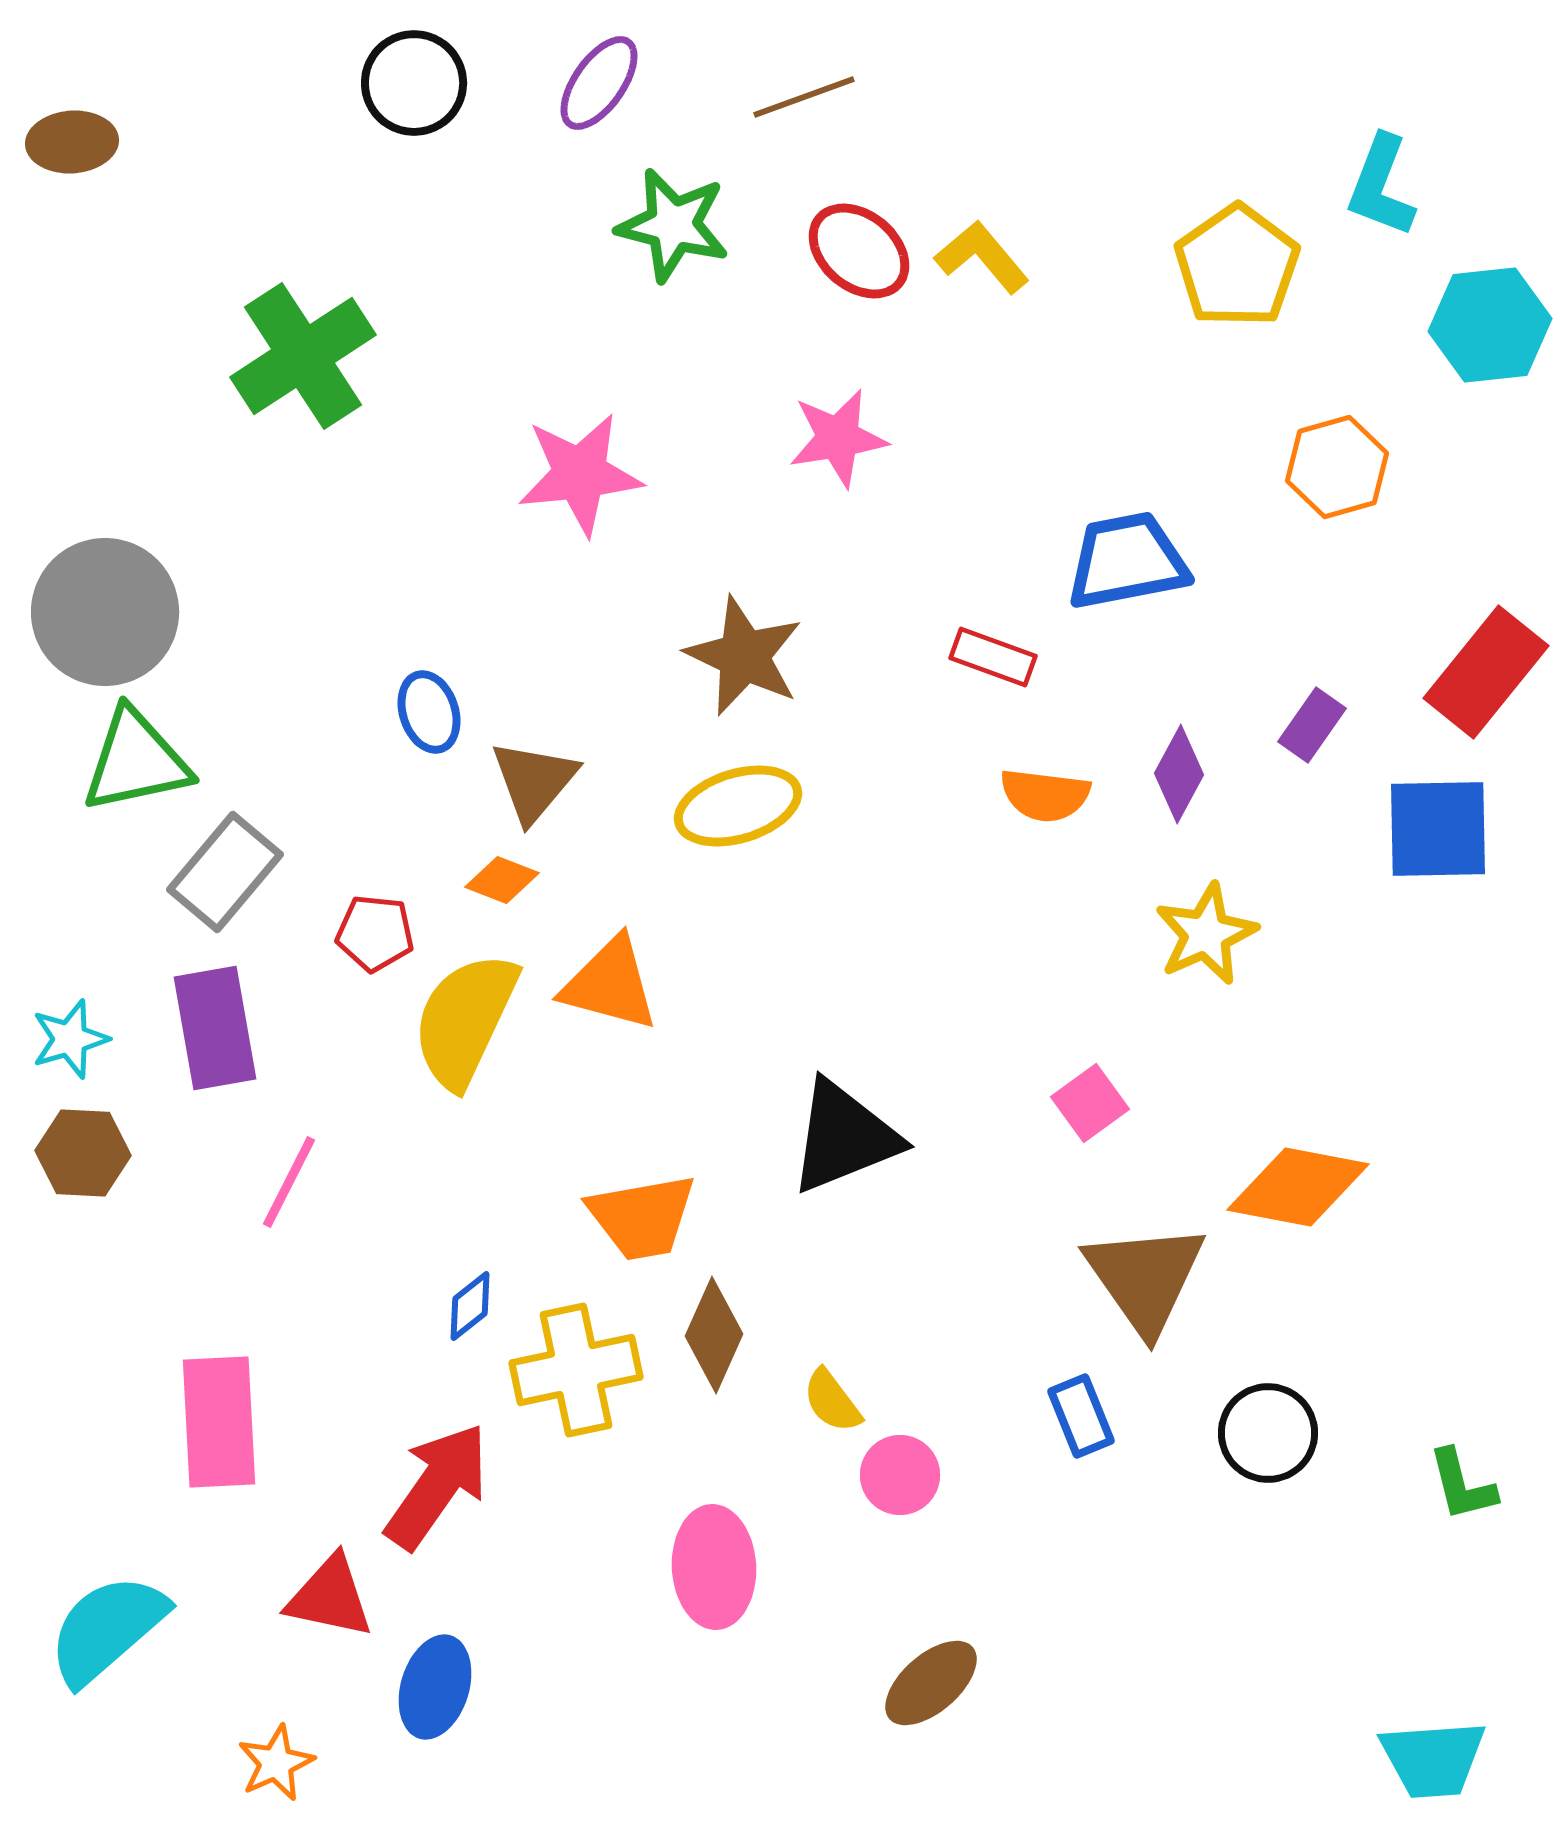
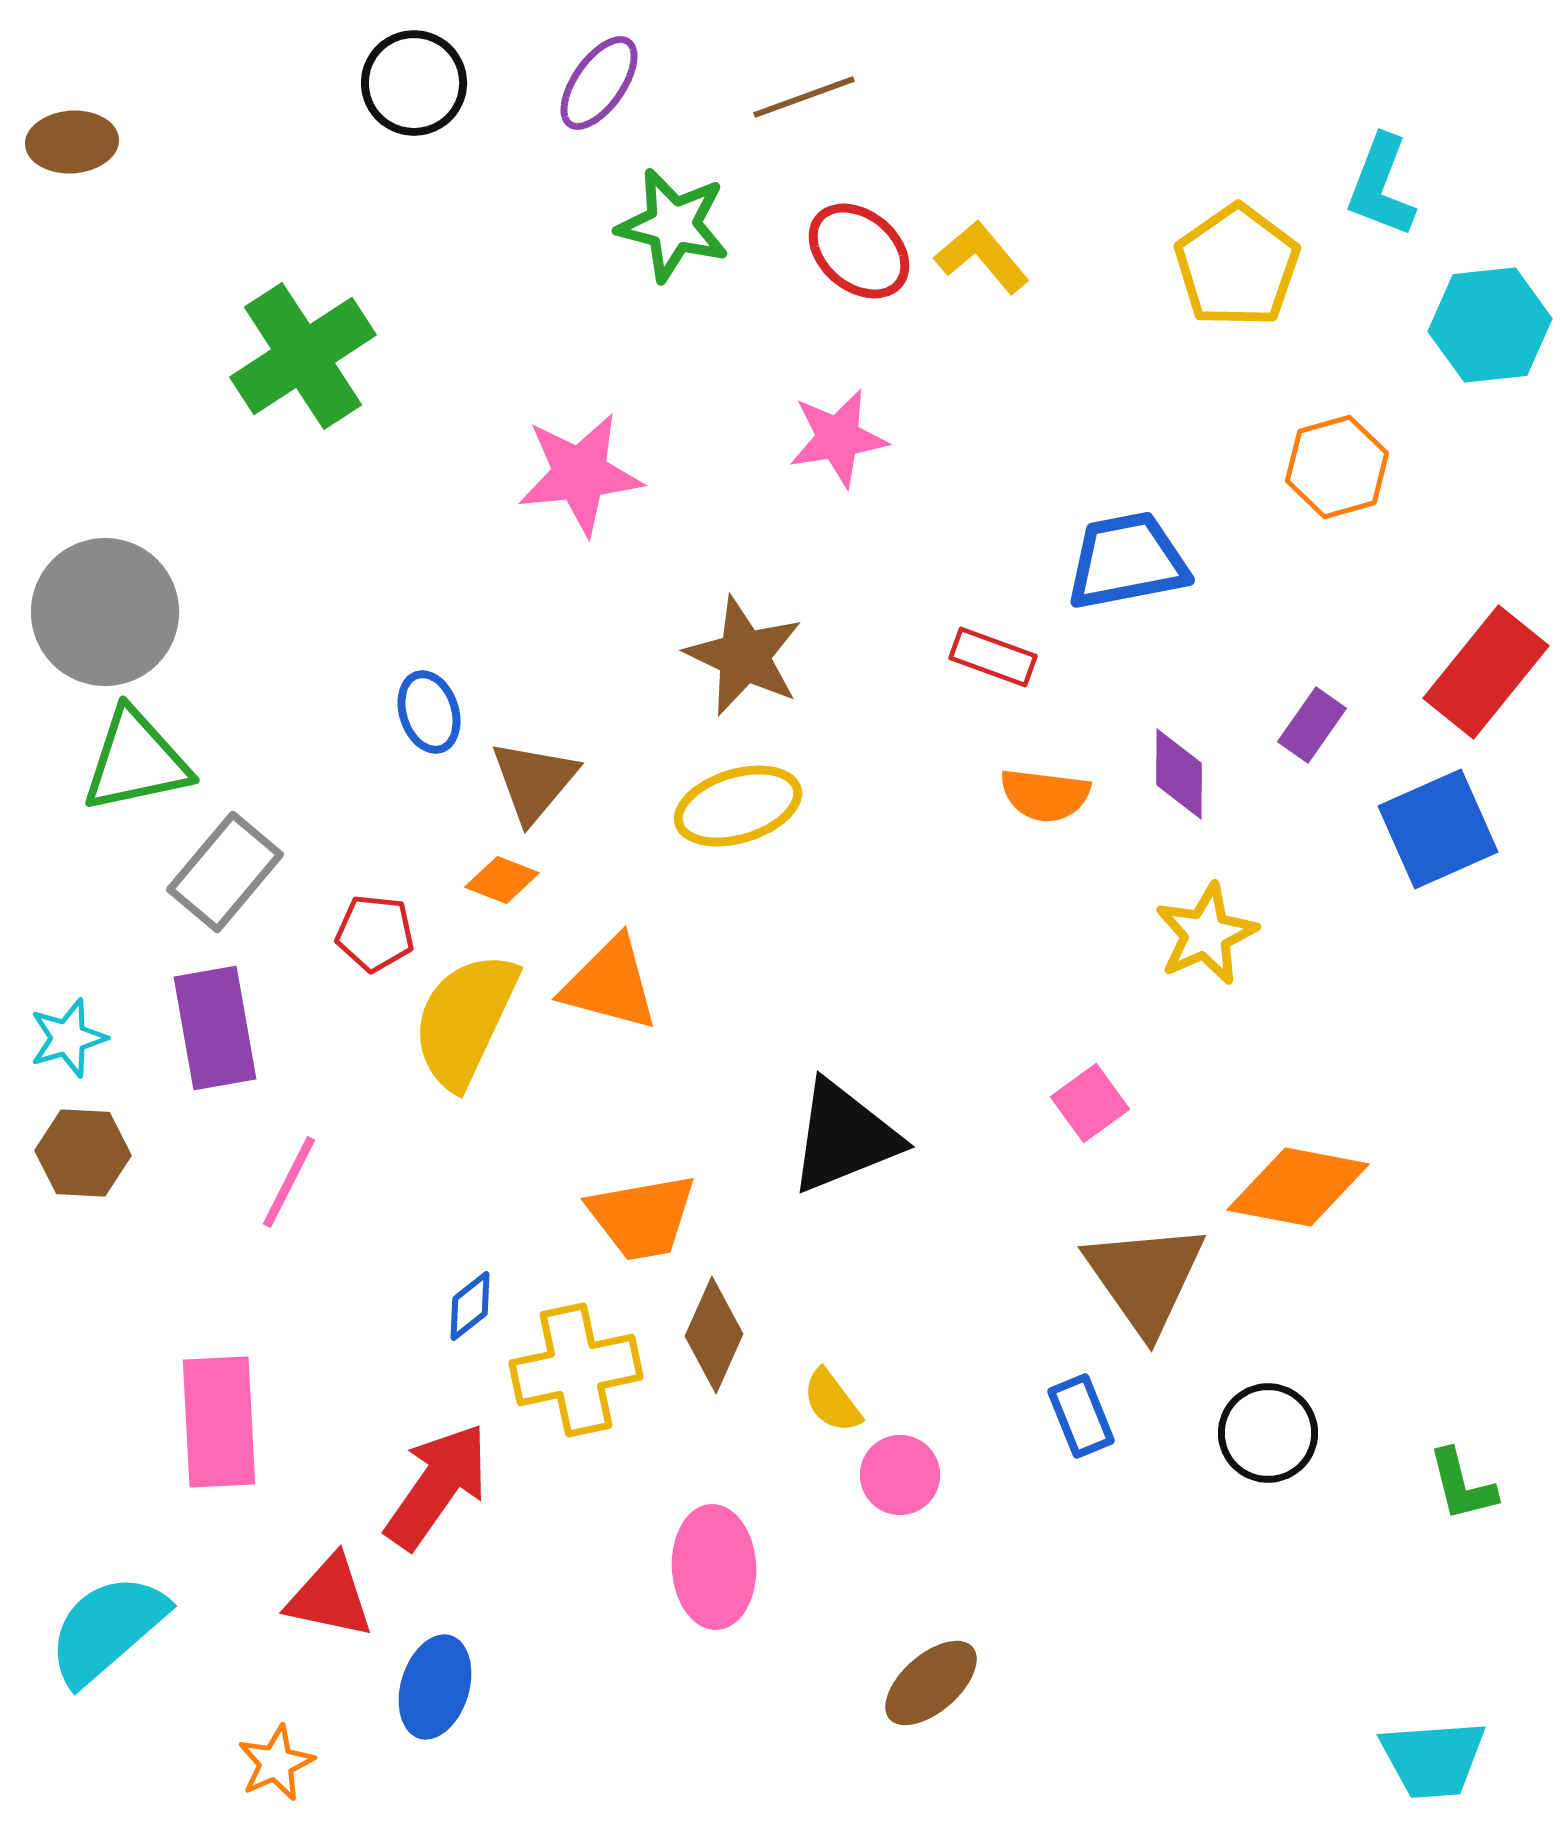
purple diamond at (1179, 774): rotated 28 degrees counterclockwise
blue square at (1438, 829): rotated 23 degrees counterclockwise
cyan star at (70, 1039): moved 2 px left, 1 px up
